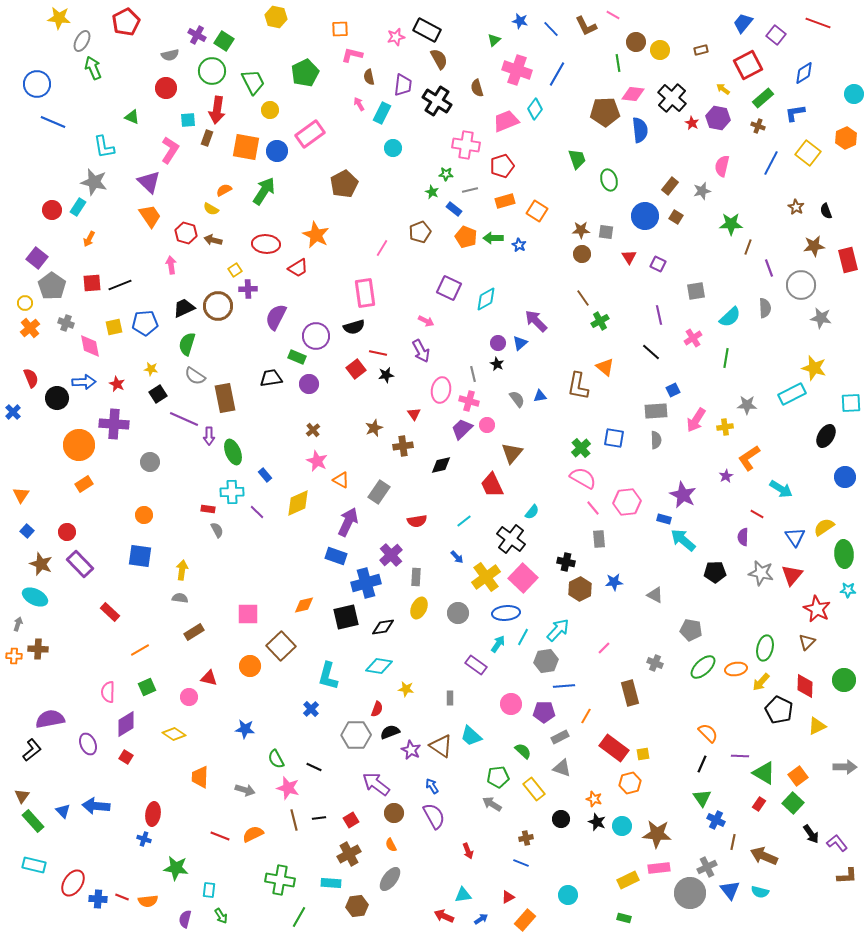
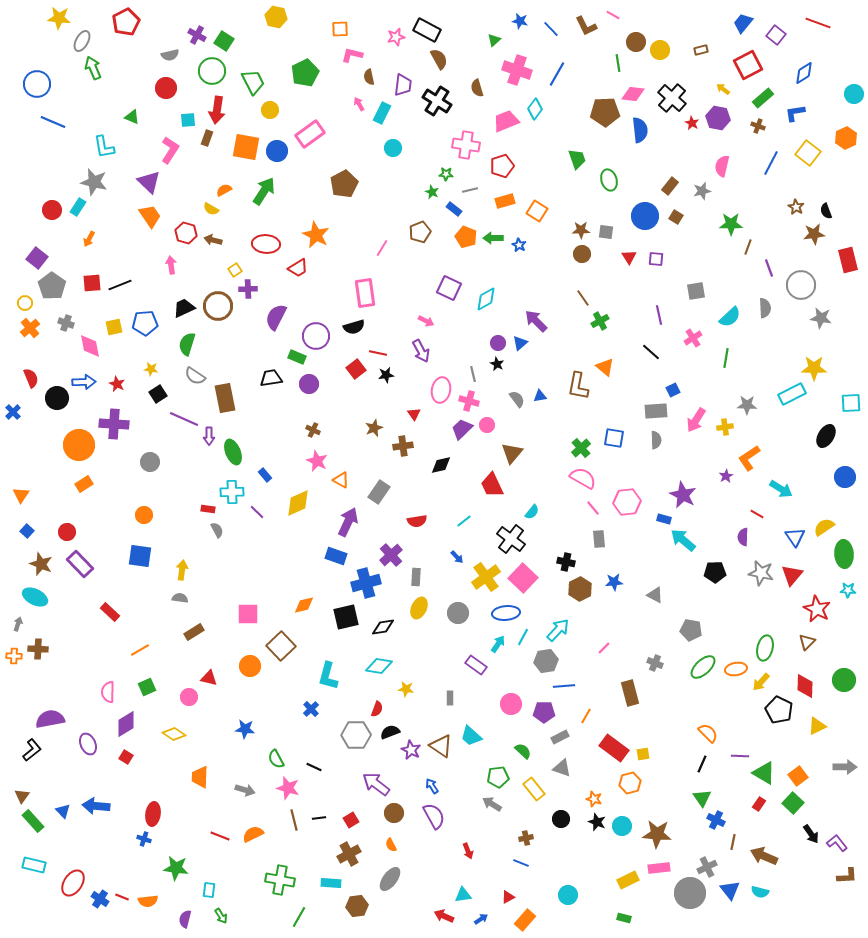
brown star at (814, 246): moved 12 px up
purple square at (658, 264): moved 2 px left, 5 px up; rotated 21 degrees counterclockwise
yellow star at (814, 368): rotated 15 degrees counterclockwise
brown cross at (313, 430): rotated 24 degrees counterclockwise
blue cross at (98, 899): moved 2 px right; rotated 30 degrees clockwise
